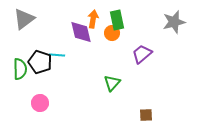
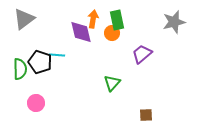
pink circle: moved 4 px left
